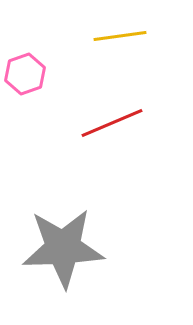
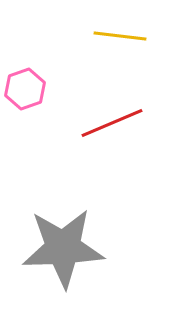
yellow line: rotated 15 degrees clockwise
pink hexagon: moved 15 px down
